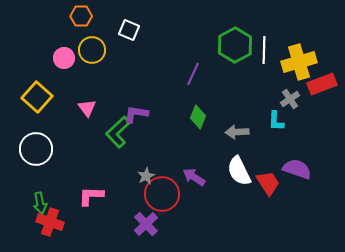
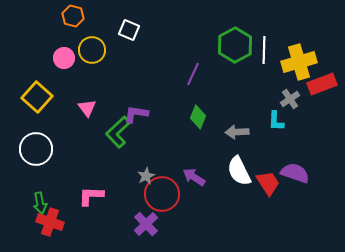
orange hexagon: moved 8 px left; rotated 15 degrees clockwise
purple semicircle: moved 2 px left, 4 px down
